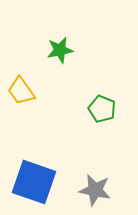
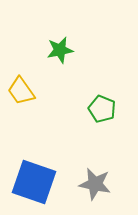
gray star: moved 6 px up
